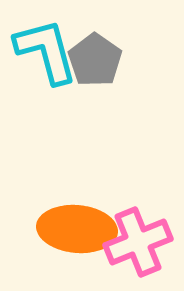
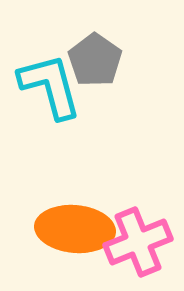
cyan L-shape: moved 4 px right, 35 px down
orange ellipse: moved 2 px left
